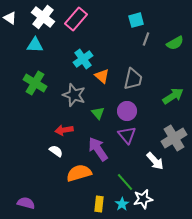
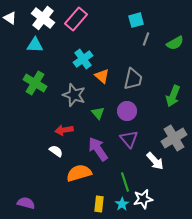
white cross: moved 1 px down
green arrow: rotated 145 degrees clockwise
purple triangle: moved 2 px right, 4 px down
green line: rotated 24 degrees clockwise
